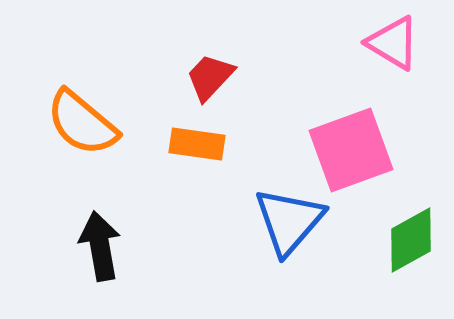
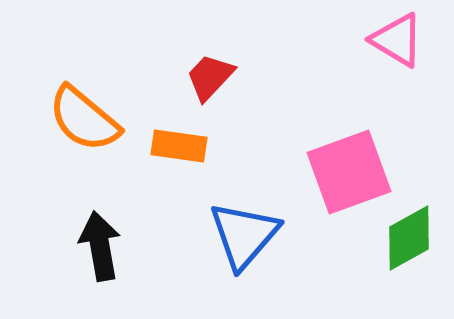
pink triangle: moved 4 px right, 3 px up
orange semicircle: moved 2 px right, 4 px up
orange rectangle: moved 18 px left, 2 px down
pink square: moved 2 px left, 22 px down
blue triangle: moved 45 px left, 14 px down
green diamond: moved 2 px left, 2 px up
